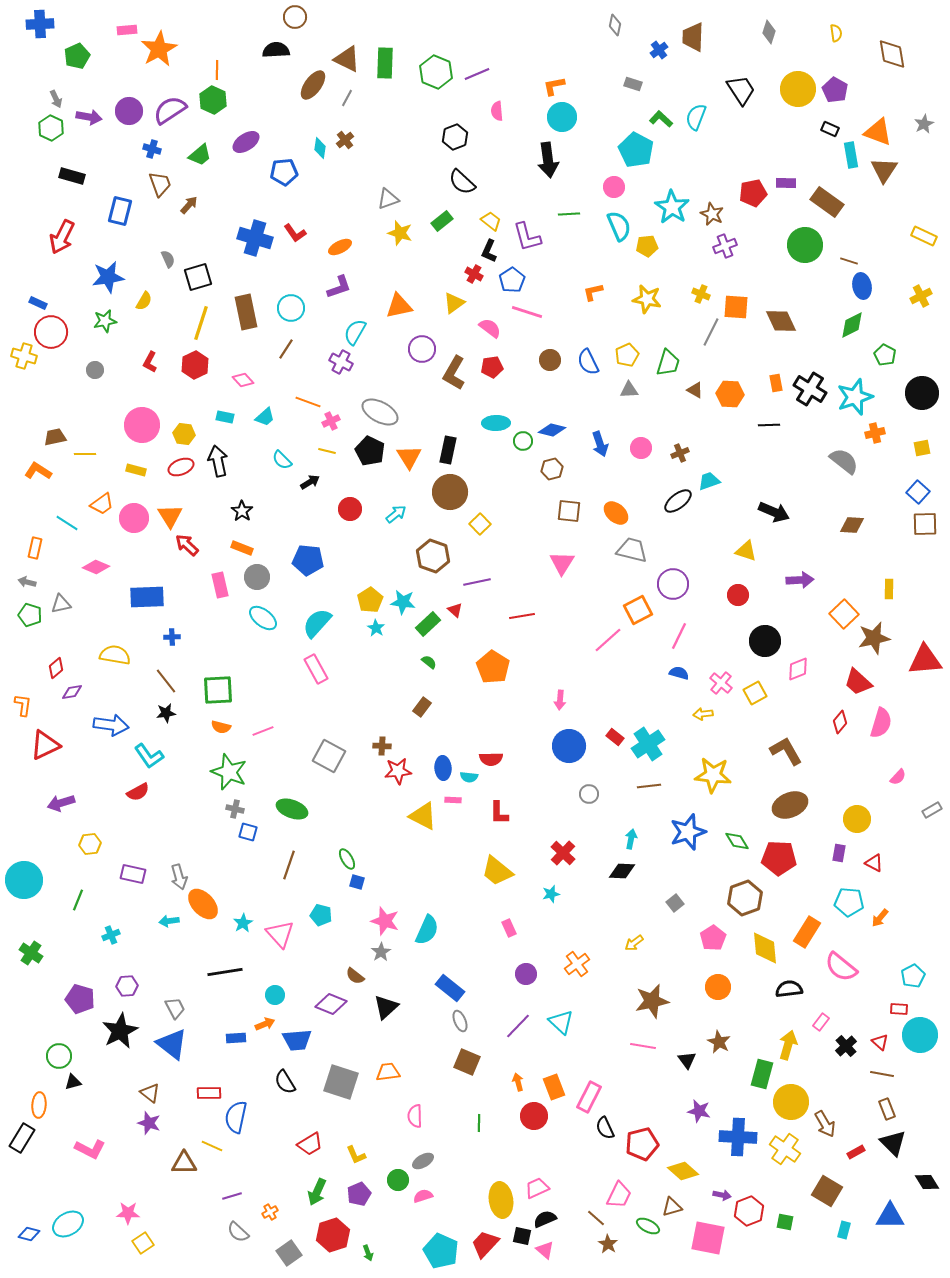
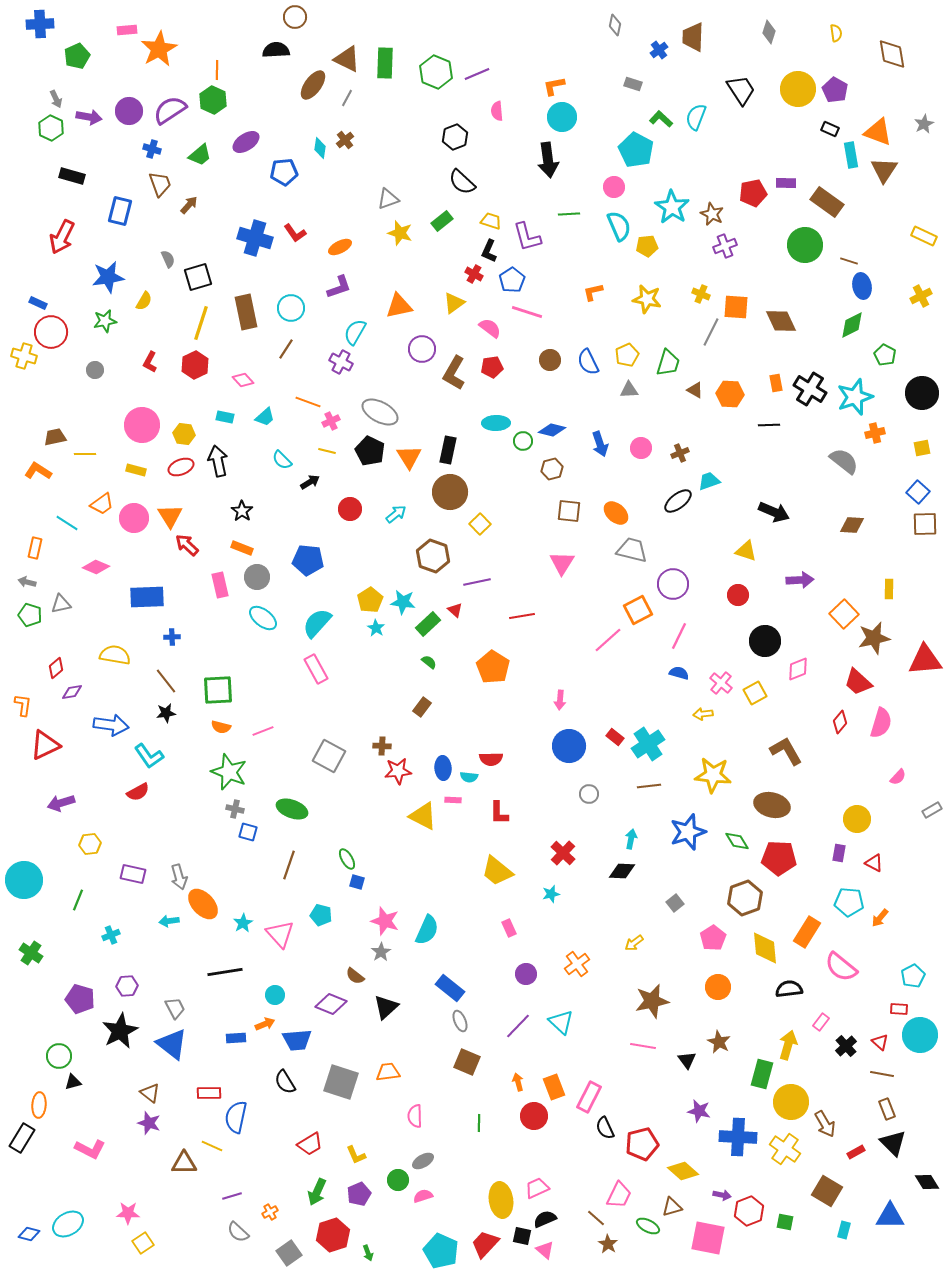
yellow trapezoid at (491, 221): rotated 20 degrees counterclockwise
brown ellipse at (790, 805): moved 18 px left; rotated 36 degrees clockwise
